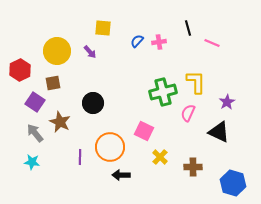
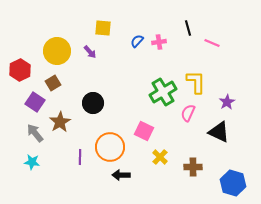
brown square: rotated 21 degrees counterclockwise
green cross: rotated 16 degrees counterclockwise
brown star: rotated 15 degrees clockwise
